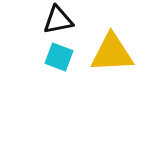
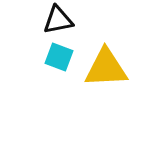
yellow triangle: moved 6 px left, 15 px down
